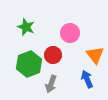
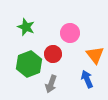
red circle: moved 1 px up
